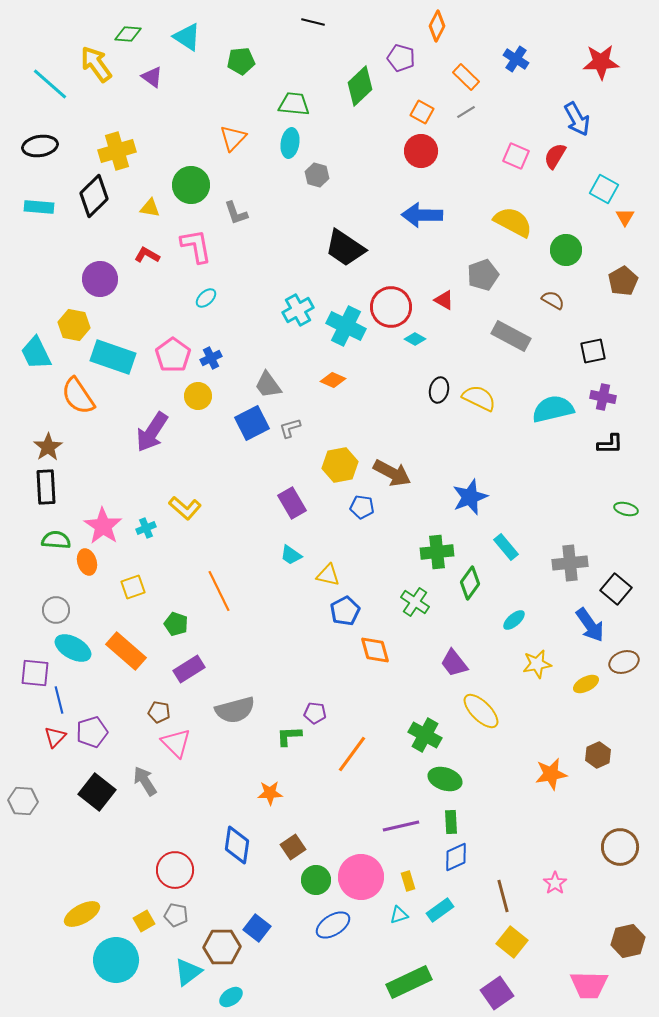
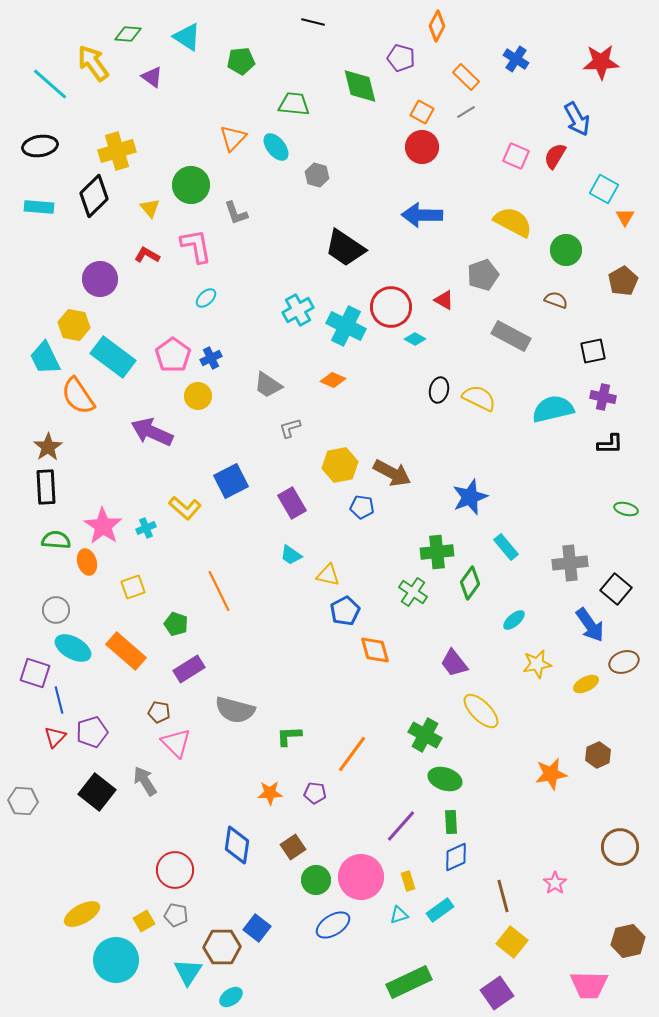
yellow arrow at (96, 64): moved 3 px left, 1 px up
green diamond at (360, 86): rotated 60 degrees counterclockwise
cyan ellipse at (290, 143): moved 14 px left, 4 px down; rotated 48 degrees counterclockwise
red circle at (421, 151): moved 1 px right, 4 px up
yellow triangle at (150, 208): rotated 40 degrees clockwise
brown semicircle at (553, 300): moved 3 px right; rotated 10 degrees counterclockwise
cyan trapezoid at (36, 353): moved 9 px right, 5 px down
cyan rectangle at (113, 357): rotated 18 degrees clockwise
gray trapezoid at (268, 385): rotated 20 degrees counterclockwise
blue square at (252, 423): moved 21 px left, 58 px down
purple arrow at (152, 432): rotated 81 degrees clockwise
green cross at (415, 602): moved 2 px left, 10 px up
purple square at (35, 673): rotated 12 degrees clockwise
gray semicircle at (235, 710): rotated 30 degrees clockwise
purple pentagon at (315, 713): moved 80 px down
purple line at (401, 826): rotated 36 degrees counterclockwise
cyan triangle at (188, 972): rotated 20 degrees counterclockwise
